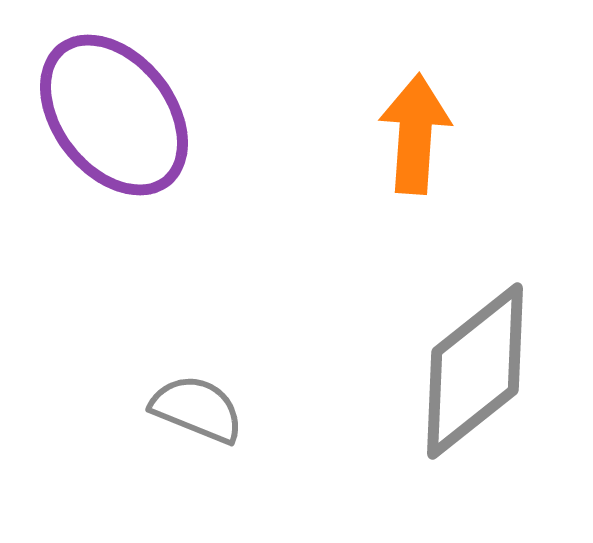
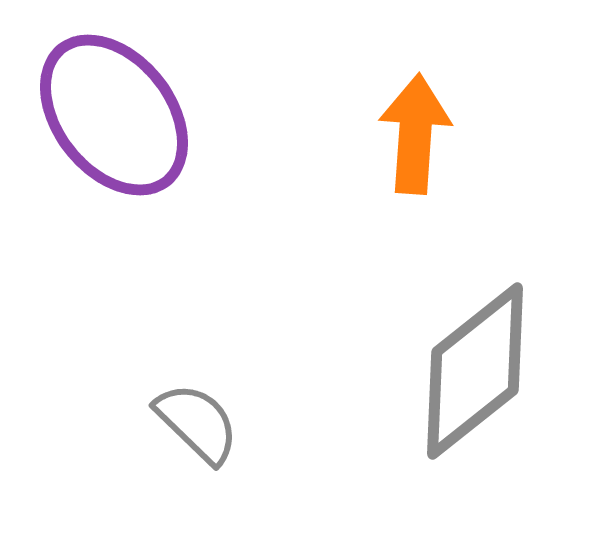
gray semicircle: moved 14 px down; rotated 22 degrees clockwise
